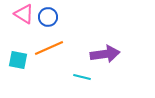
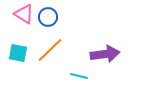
orange line: moved 1 px right, 2 px down; rotated 20 degrees counterclockwise
cyan square: moved 7 px up
cyan line: moved 3 px left, 1 px up
